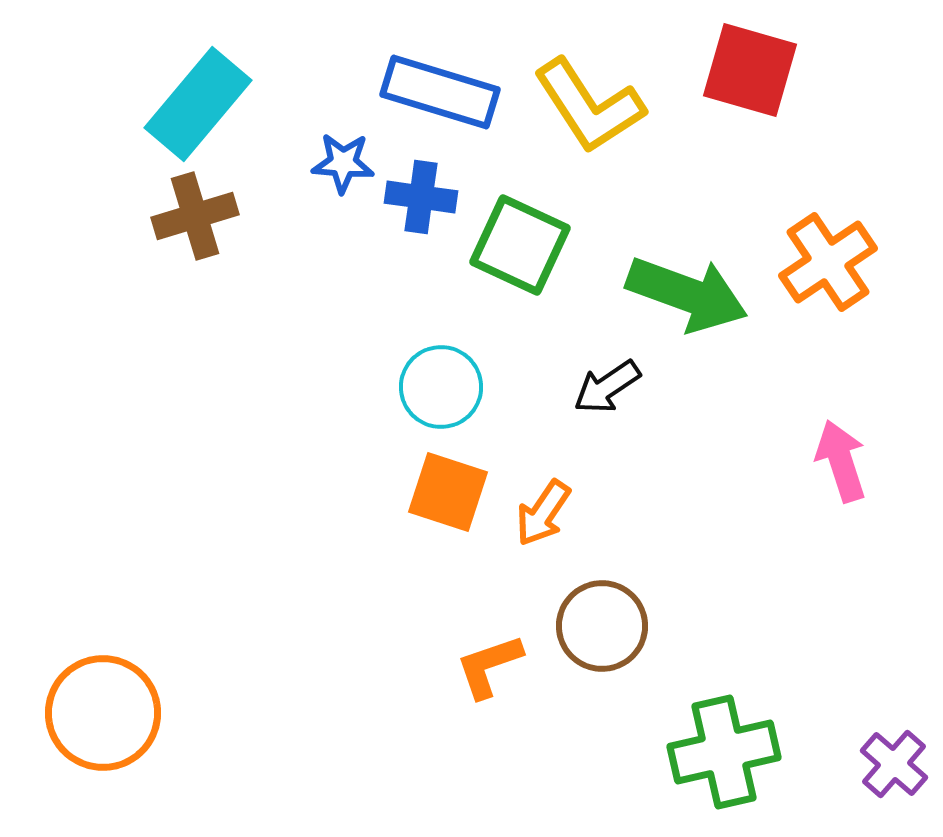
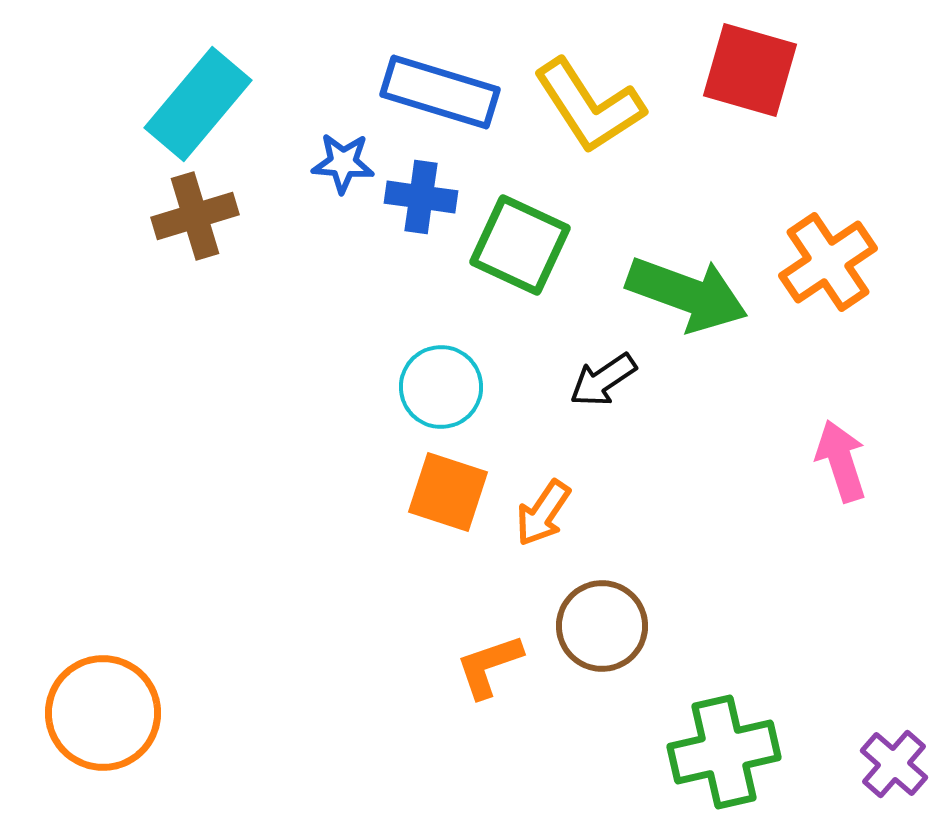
black arrow: moved 4 px left, 7 px up
